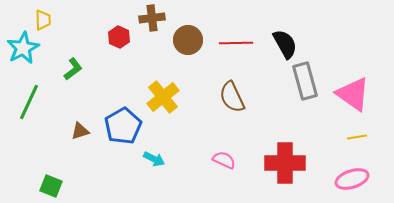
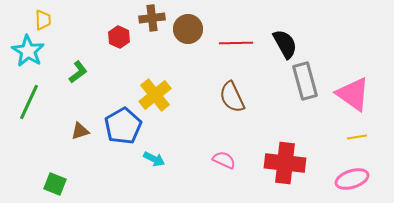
brown circle: moved 11 px up
cyan star: moved 5 px right, 3 px down; rotated 12 degrees counterclockwise
green L-shape: moved 5 px right, 3 px down
yellow cross: moved 8 px left, 2 px up
red cross: rotated 6 degrees clockwise
green square: moved 4 px right, 2 px up
